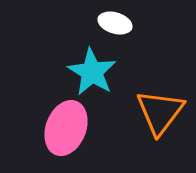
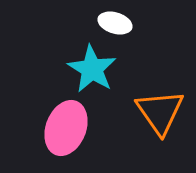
cyan star: moved 3 px up
orange triangle: rotated 12 degrees counterclockwise
